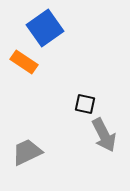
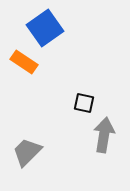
black square: moved 1 px left, 1 px up
gray arrow: rotated 144 degrees counterclockwise
gray trapezoid: rotated 20 degrees counterclockwise
